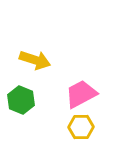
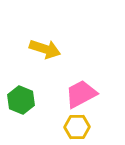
yellow arrow: moved 10 px right, 11 px up
yellow hexagon: moved 4 px left
